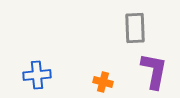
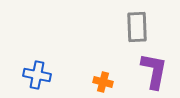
gray rectangle: moved 2 px right, 1 px up
blue cross: rotated 16 degrees clockwise
